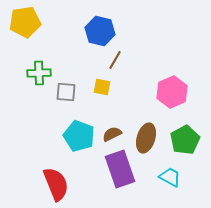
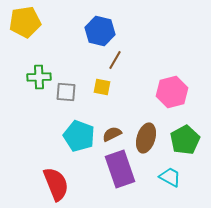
green cross: moved 4 px down
pink hexagon: rotated 8 degrees clockwise
